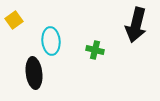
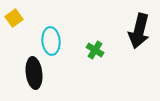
yellow square: moved 2 px up
black arrow: moved 3 px right, 6 px down
green cross: rotated 18 degrees clockwise
